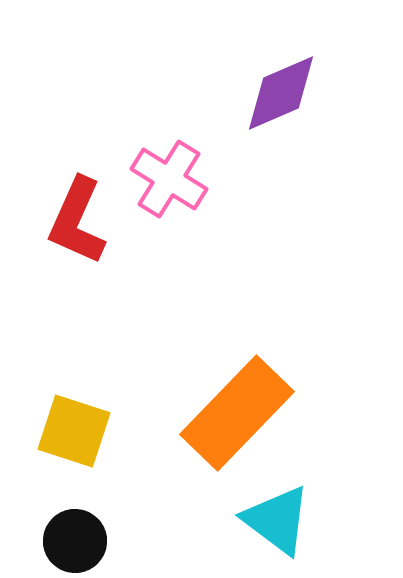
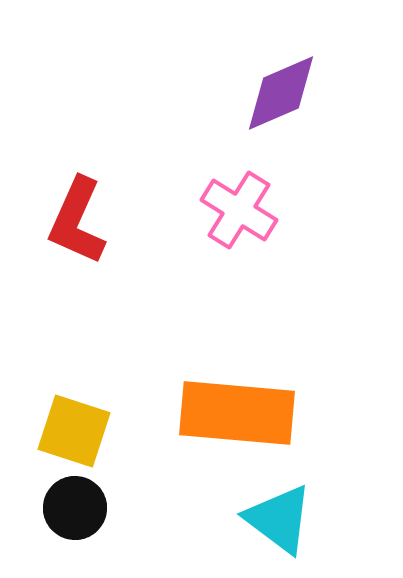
pink cross: moved 70 px right, 31 px down
orange rectangle: rotated 51 degrees clockwise
cyan triangle: moved 2 px right, 1 px up
black circle: moved 33 px up
